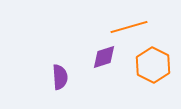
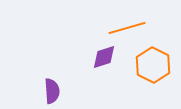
orange line: moved 2 px left, 1 px down
purple semicircle: moved 8 px left, 14 px down
